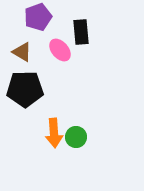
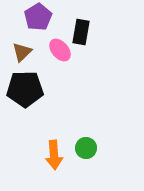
purple pentagon: rotated 12 degrees counterclockwise
black rectangle: rotated 15 degrees clockwise
brown triangle: rotated 45 degrees clockwise
orange arrow: moved 22 px down
green circle: moved 10 px right, 11 px down
